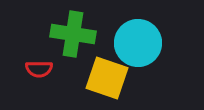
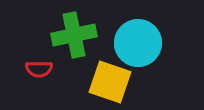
green cross: moved 1 px right, 1 px down; rotated 21 degrees counterclockwise
yellow square: moved 3 px right, 4 px down
